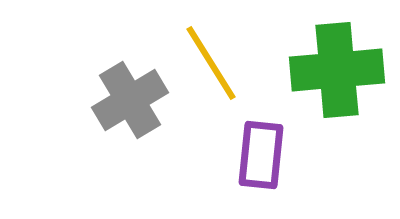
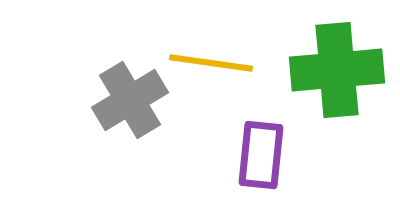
yellow line: rotated 50 degrees counterclockwise
